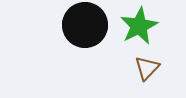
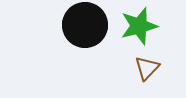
green star: rotated 12 degrees clockwise
